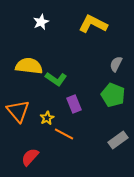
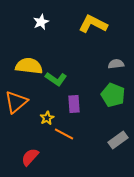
gray semicircle: rotated 56 degrees clockwise
purple rectangle: rotated 18 degrees clockwise
orange triangle: moved 2 px left, 9 px up; rotated 30 degrees clockwise
